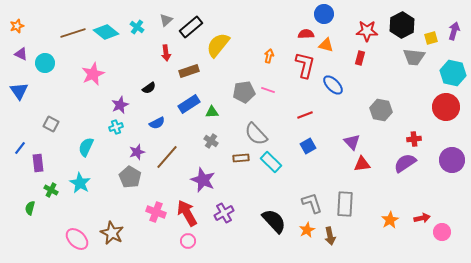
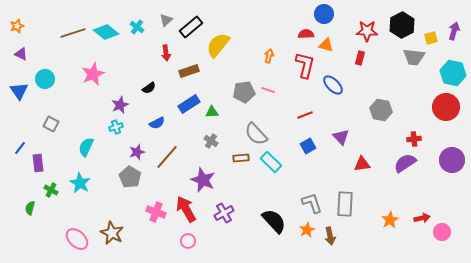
cyan circle at (45, 63): moved 16 px down
purple triangle at (352, 142): moved 11 px left, 5 px up
red arrow at (187, 213): moved 1 px left, 4 px up
